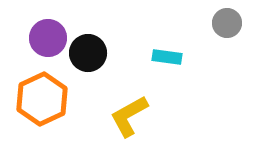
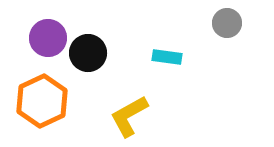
orange hexagon: moved 2 px down
